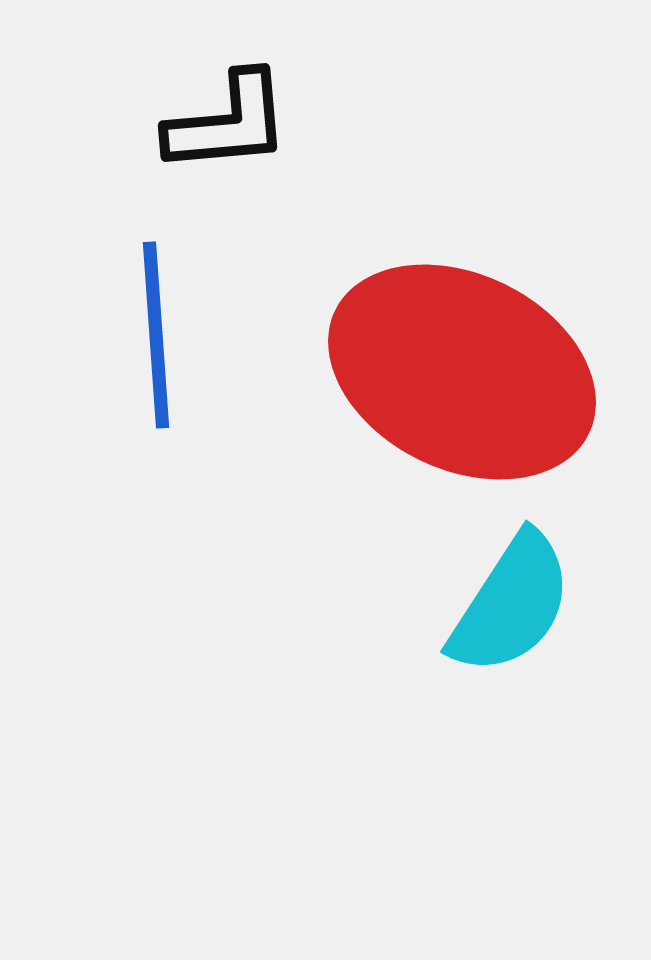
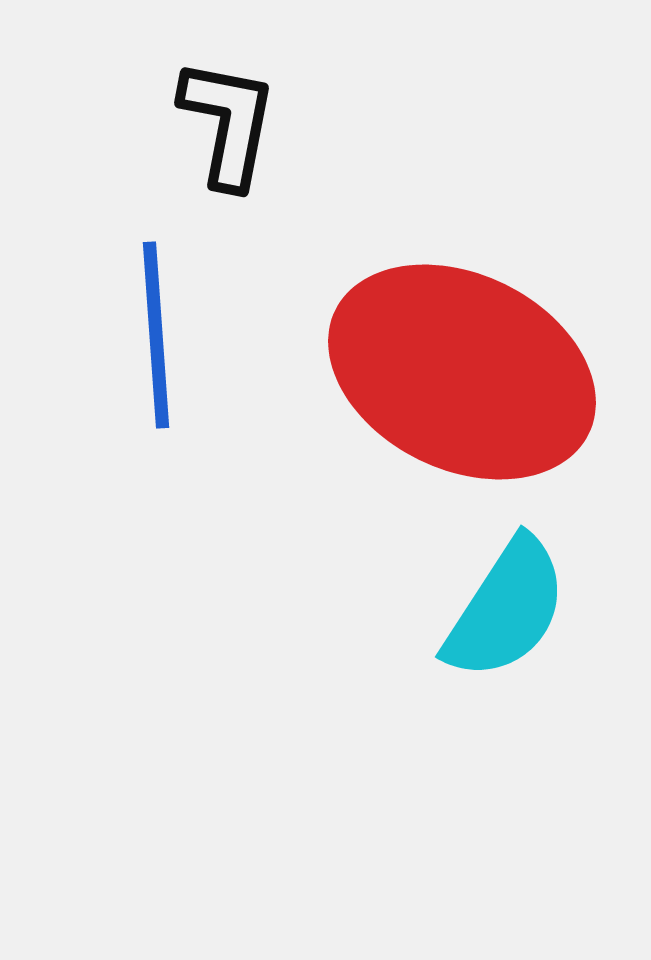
black L-shape: rotated 74 degrees counterclockwise
cyan semicircle: moved 5 px left, 5 px down
